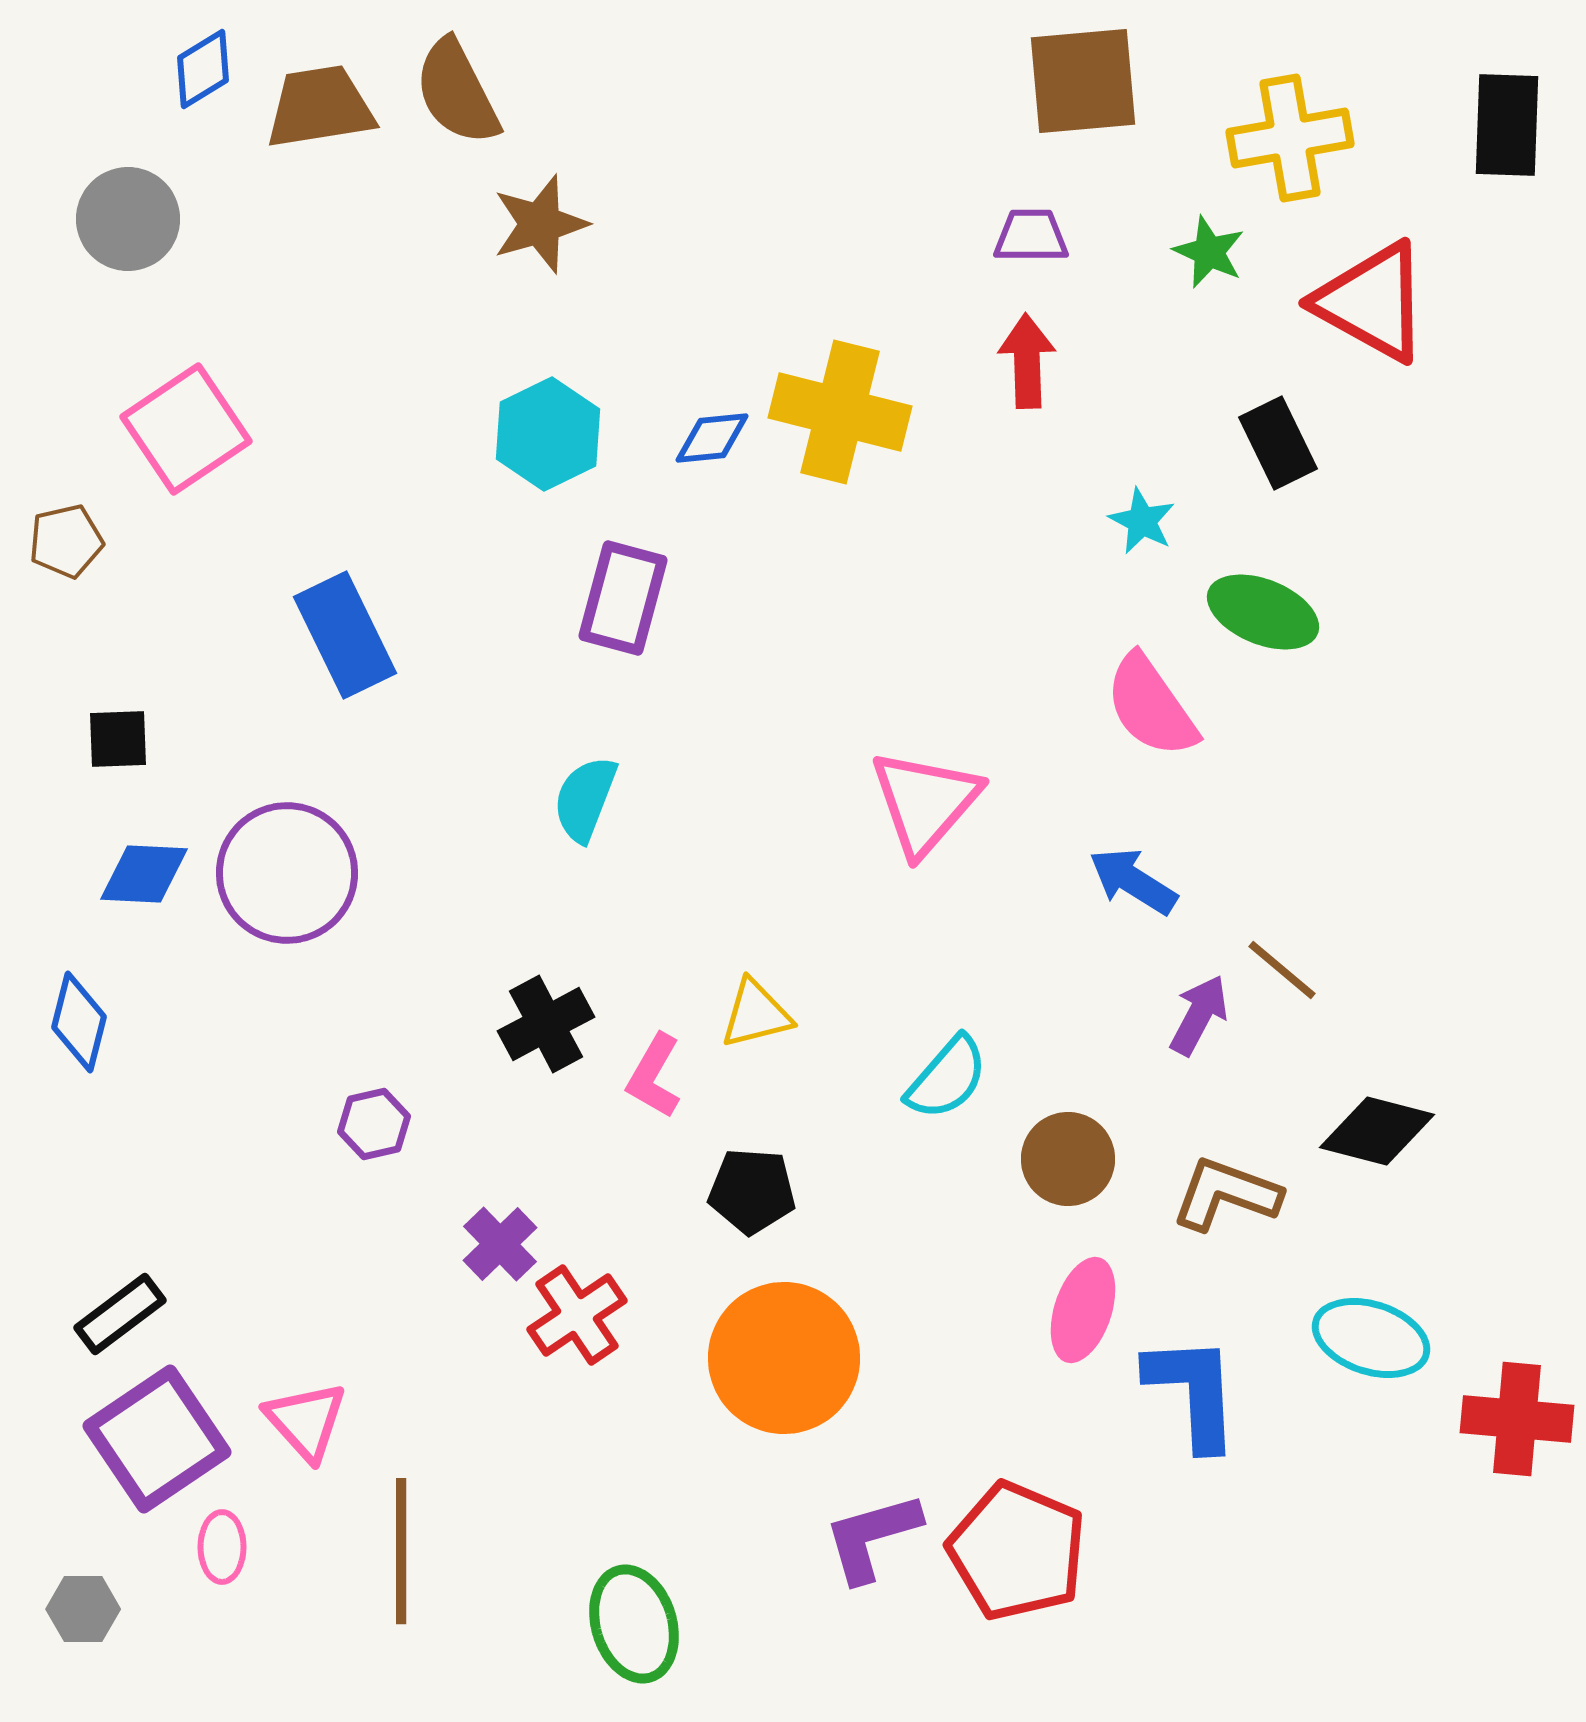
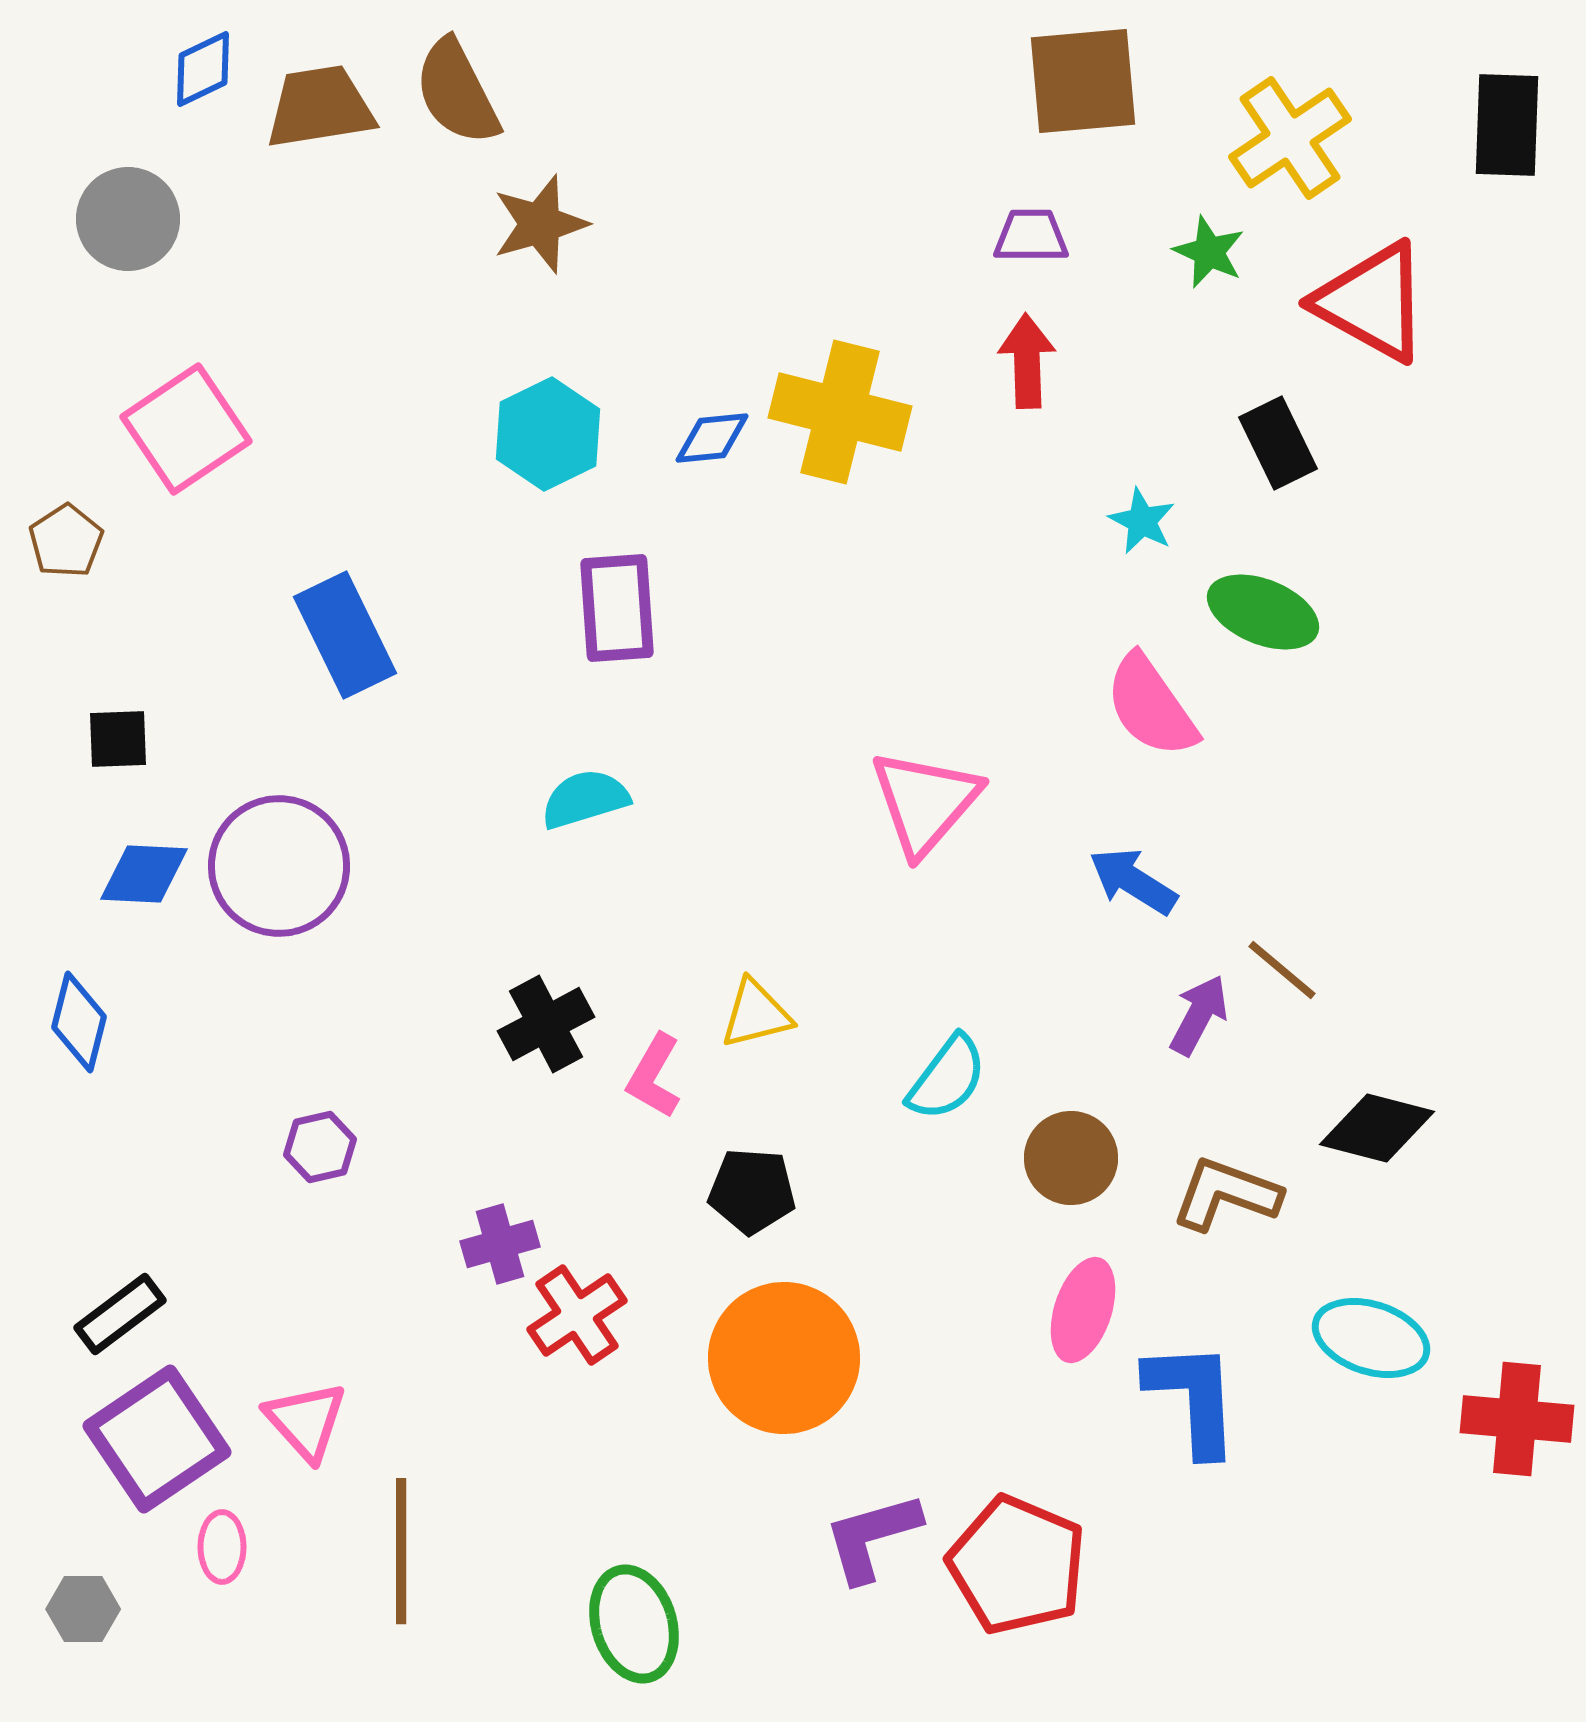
blue diamond at (203, 69): rotated 6 degrees clockwise
yellow cross at (1290, 138): rotated 24 degrees counterclockwise
brown pentagon at (66, 541): rotated 20 degrees counterclockwise
purple rectangle at (623, 598): moved 6 px left, 10 px down; rotated 19 degrees counterclockwise
cyan semicircle at (585, 799): rotated 52 degrees clockwise
purple circle at (287, 873): moved 8 px left, 7 px up
cyan semicircle at (947, 1078): rotated 4 degrees counterclockwise
purple hexagon at (374, 1124): moved 54 px left, 23 px down
black diamond at (1377, 1131): moved 3 px up
brown circle at (1068, 1159): moved 3 px right, 1 px up
purple cross at (500, 1244): rotated 28 degrees clockwise
blue L-shape at (1193, 1392): moved 6 px down
red pentagon at (1017, 1551): moved 14 px down
